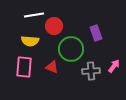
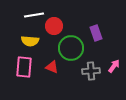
green circle: moved 1 px up
